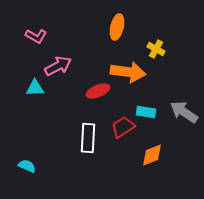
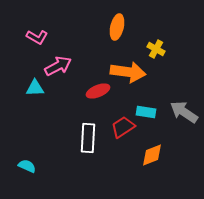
pink L-shape: moved 1 px right, 1 px down
